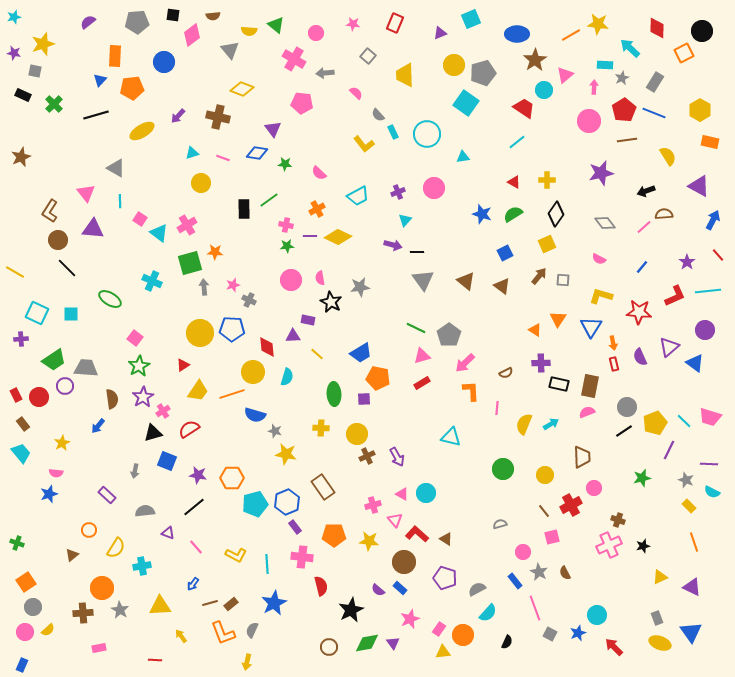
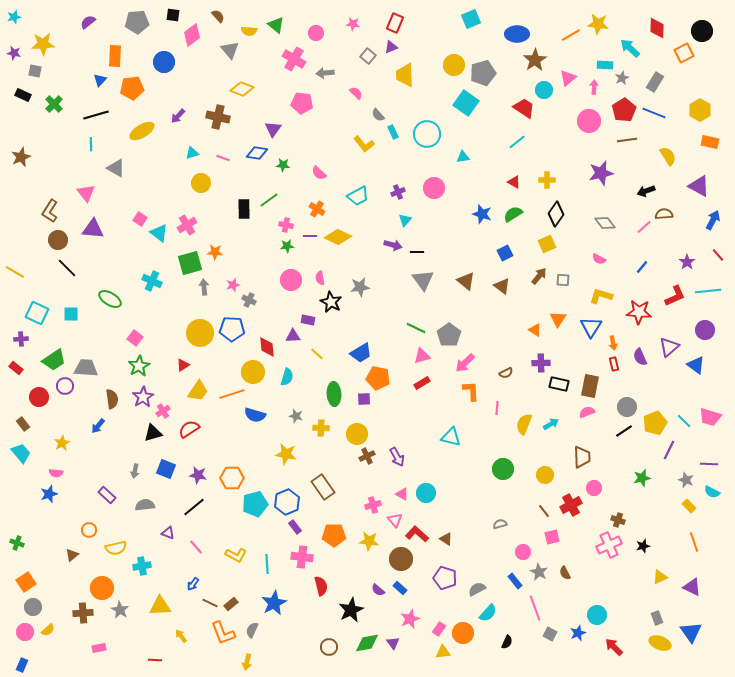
brown semicircle at (213, 16): moved 5 px right; rotated 128 degrees counterclockwise
purple triangle at (440, 33): moved 49 px left, 14 px down
yellow star at (43, 44): rotated 15 degrees clockwise
pink triangle at (565, 75): moved 3 px right, 3 px down
purple triangle at (273, 129): rotated 12 degrees clockwise
green star at (285, 164): moved 2 px left, 1 px down
cyan line at (120, 201): moved 29 px left, 57 px up
orange cross at (317, 209): rotated 28 degrees counterclockwise
blue triangle at (695, 363): moved 1 px right, 2 px down
red rectangle at (16, 395): moved 27 px up; rotated 24 degrees counterclockwise
gray star at (275, 431): moved 21 px right, 15 px up
blue square at (167, 461): moved 1 px left, 8 px down
gray semicircle at (145, 511): moved 6 px up
yellow semicircle at (116, 548): rotated 45 degrees clockwise
brown circle at (404, 562): moved 3 px left, 3 px up
brown line at (210, 603): rotated 42 degrees clockwise
orange circle at (463, 635): moved 2 px up
